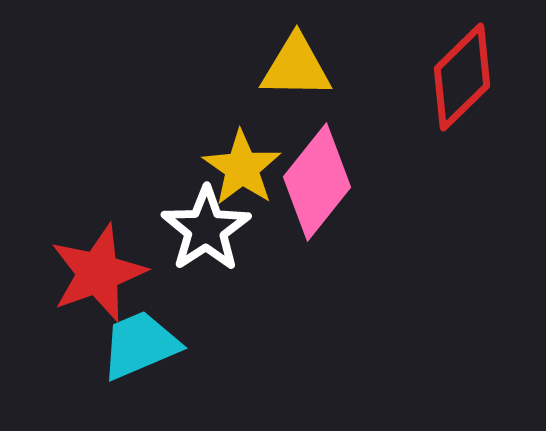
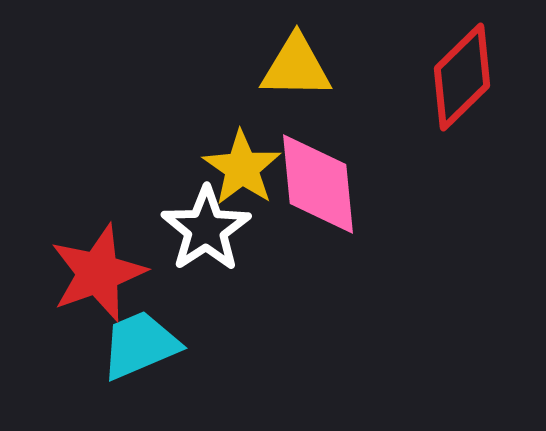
pink diamond: moved 1 px right, 2 px down; rotated 44 degrees counterclockwise
